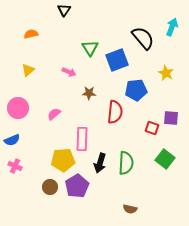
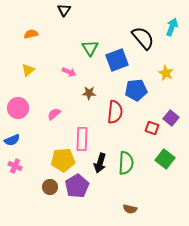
purple square: rotated 35 degrees clockwise
